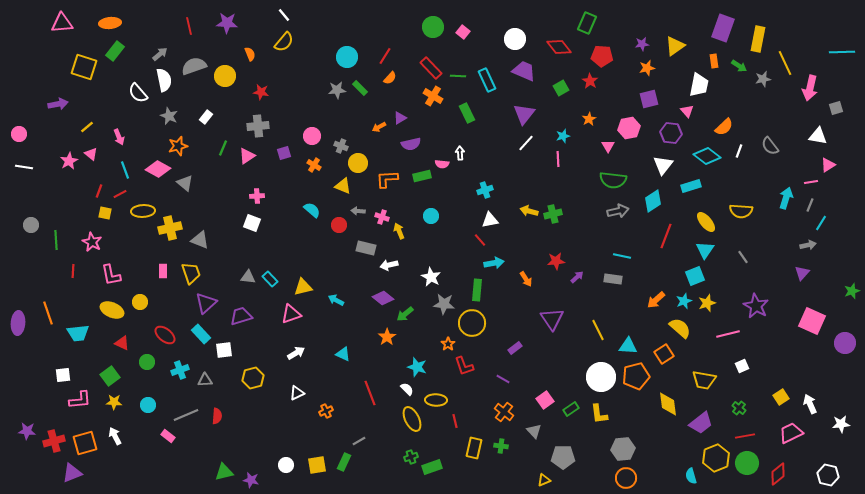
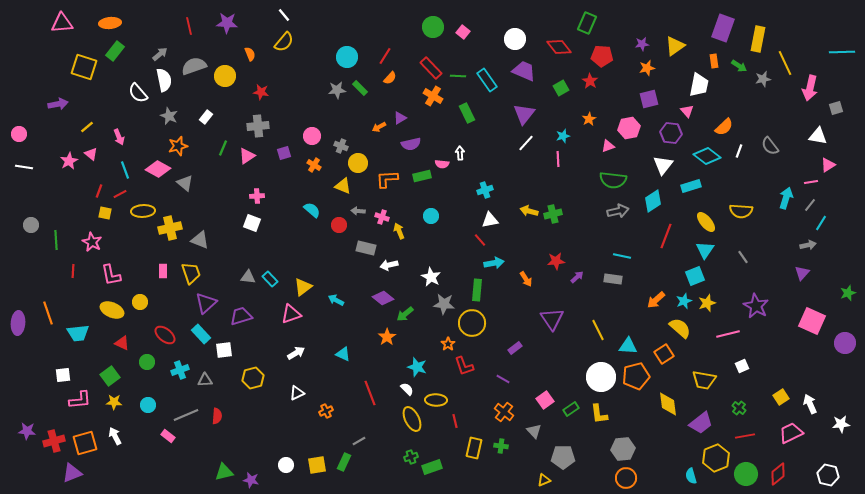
cyan rectangle at (487, 80): rotated 10 degrees counterclockwise
pink triangle at (608, 146): rotated 40 degrees clockwise
gray line at (810, 205): rotated 16 degrees clockwise
yellow triangle at (303, 287): rotated 24 degrees counterclockwise
green star at (852, 291): moved 4 px left, 2 px down
green circle at (747, 463): moved 1 px left, 11 px down
